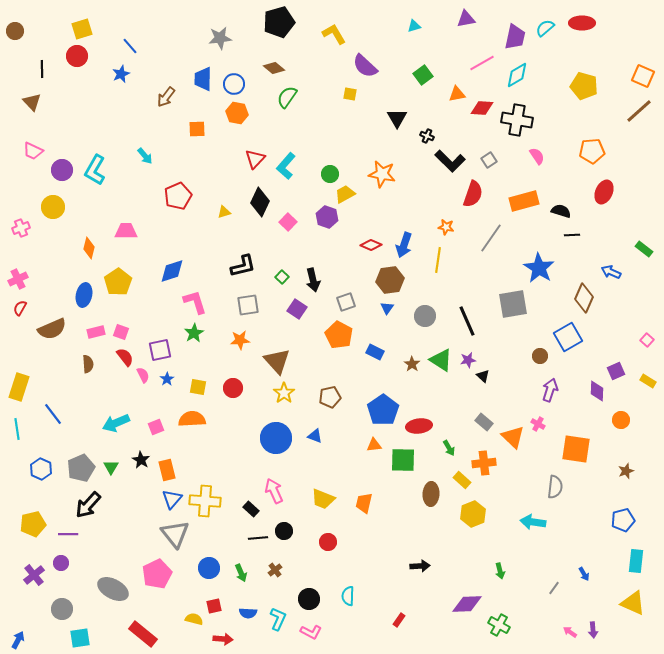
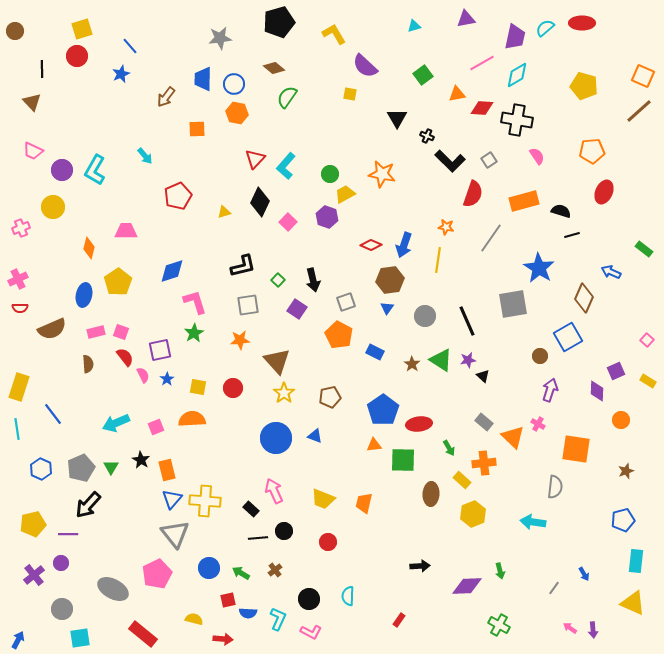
black line at (572, 235): rotated 14 degrees counterclockwise
green square at (282, 277): moved 4 px left, 3 px down
red semicircle at (20, 308): rotated 119 degrees counterclockwise
red ellipse at (419, 426): moved 2 px up
green arrow at (241, 573): rotated 144 degrees clockwise
purple diamond at (467, 604): moved 18 px up
red square at (214, 606): moved 14 px right, 6 px up
pink arrow at (570, 632): moved 4 px up
